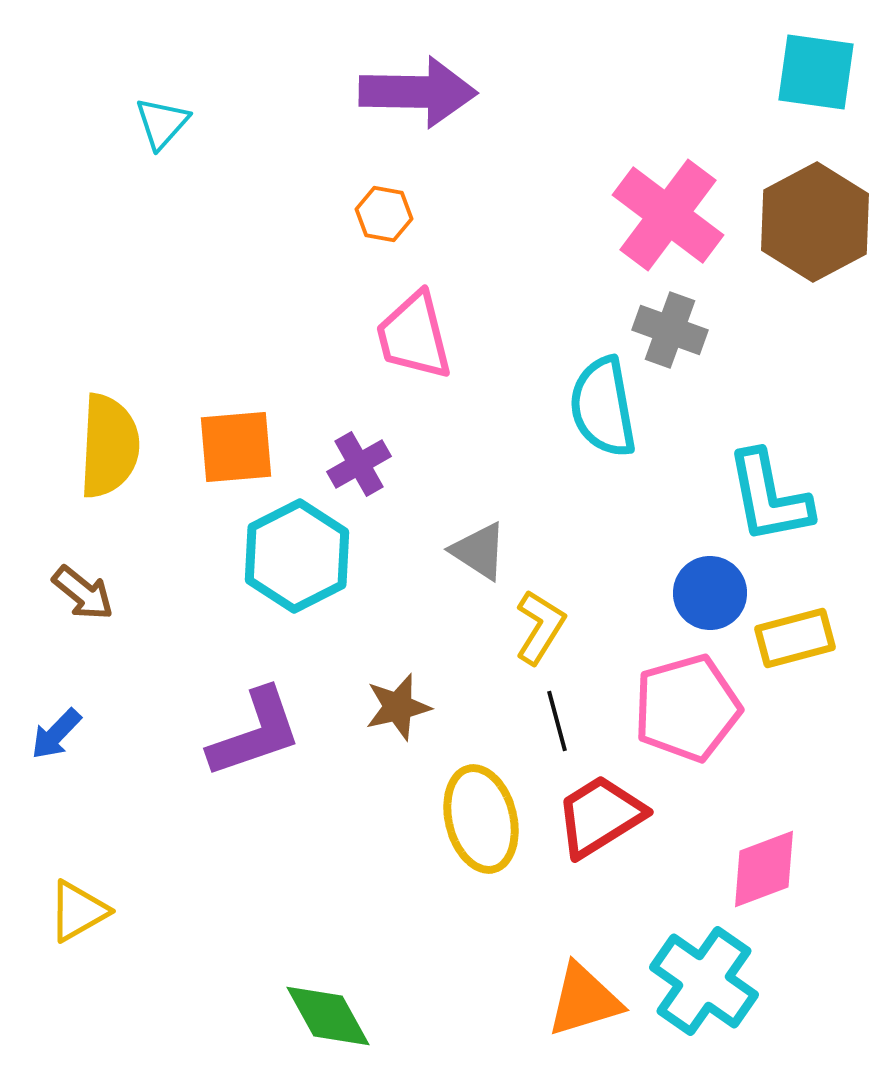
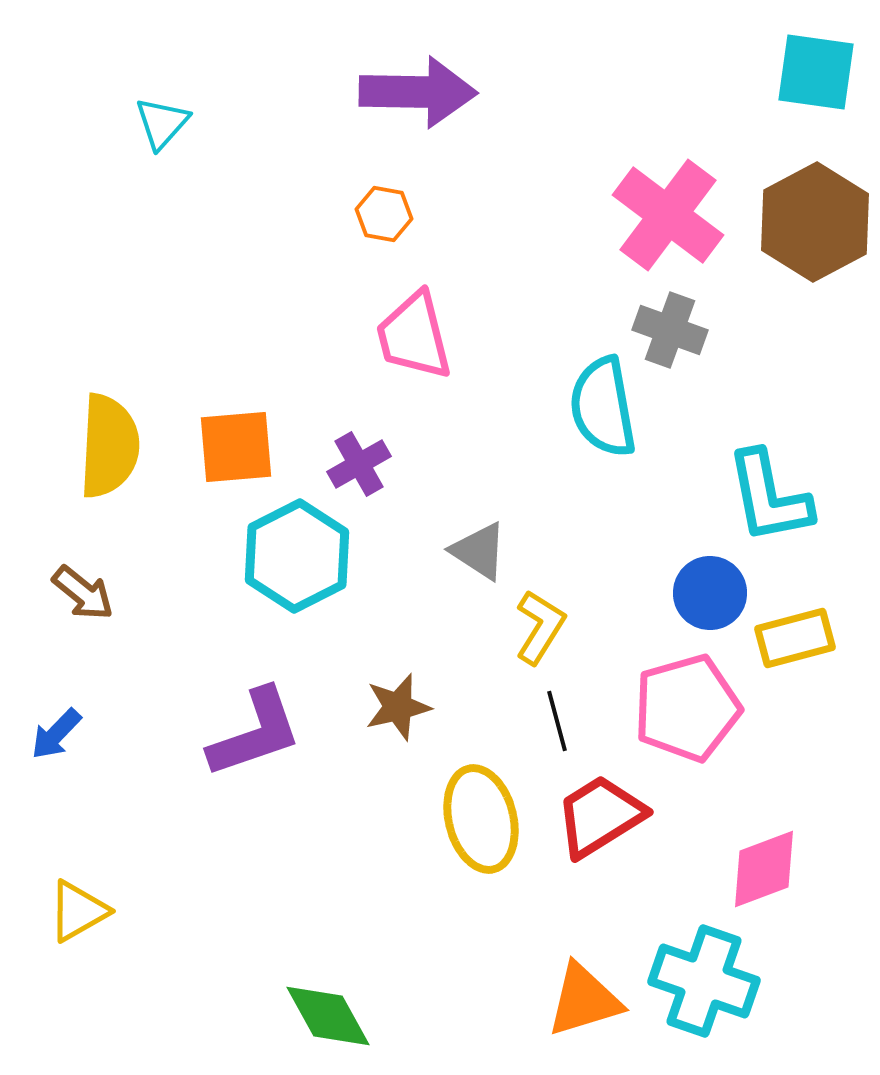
cyan cross: rotated 16 degrees counterclockwise
